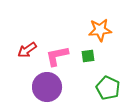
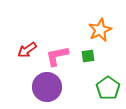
orange star: rotated 20 degrees counterclockwise
green pentagon: rotated 10 degrees clockwise
